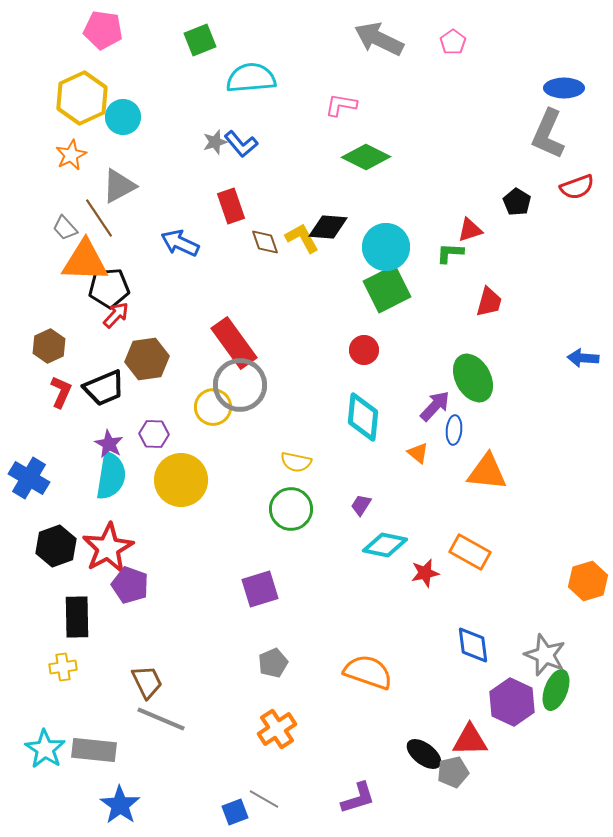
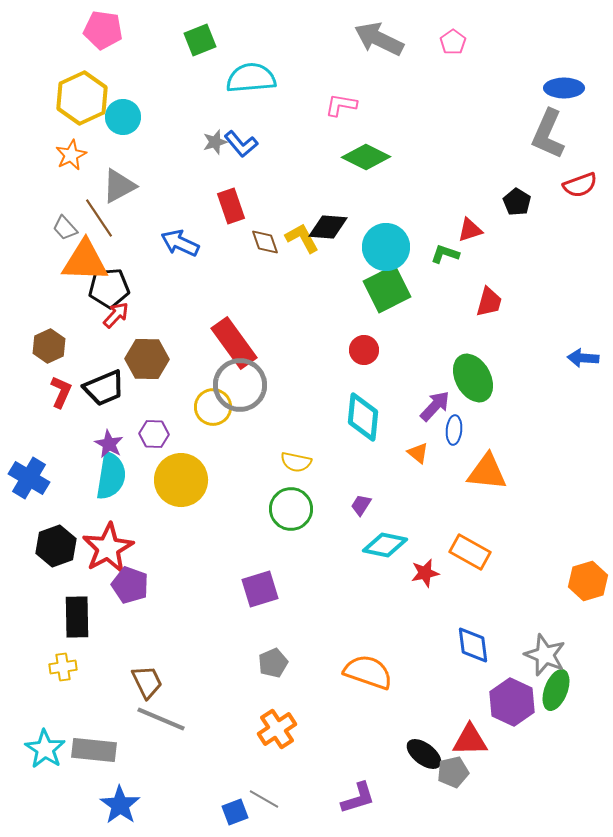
red semicircle at (577, 187): moved 3 px right, 2 px up
green L-shape at (450, 253): moved 5 px left, 1 px down; rotated 16 degrees clockwise
brown hexagon at (147, 359): rotated 9 degrees clockwise
